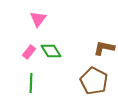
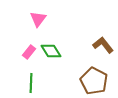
brown L-shape: moved 1 px left, 3 px up; rotated 40 degrees clockwise
